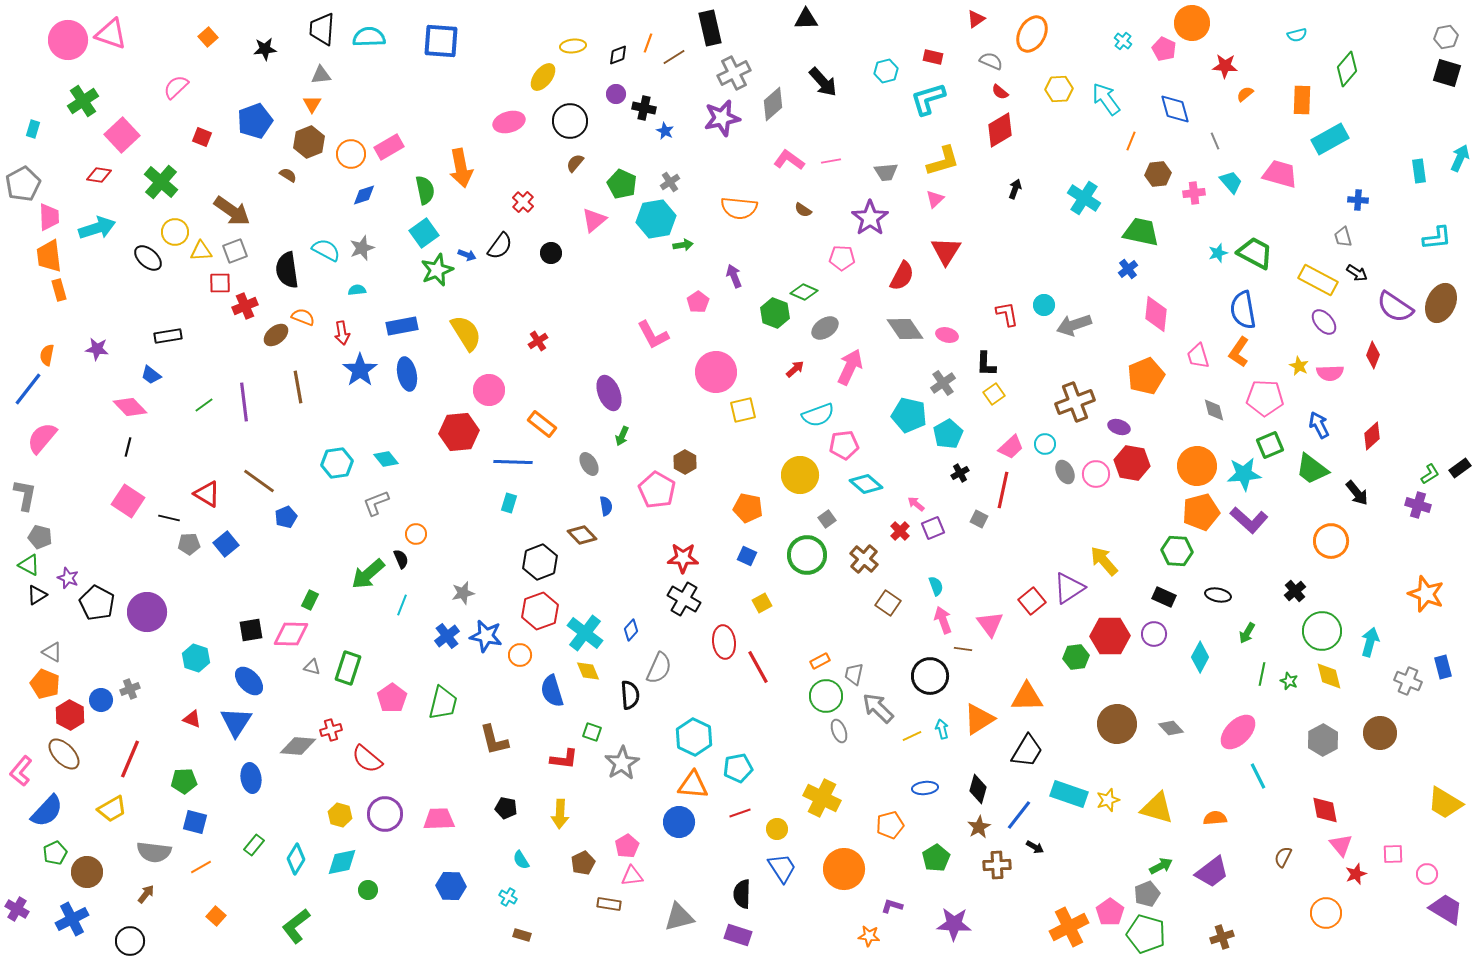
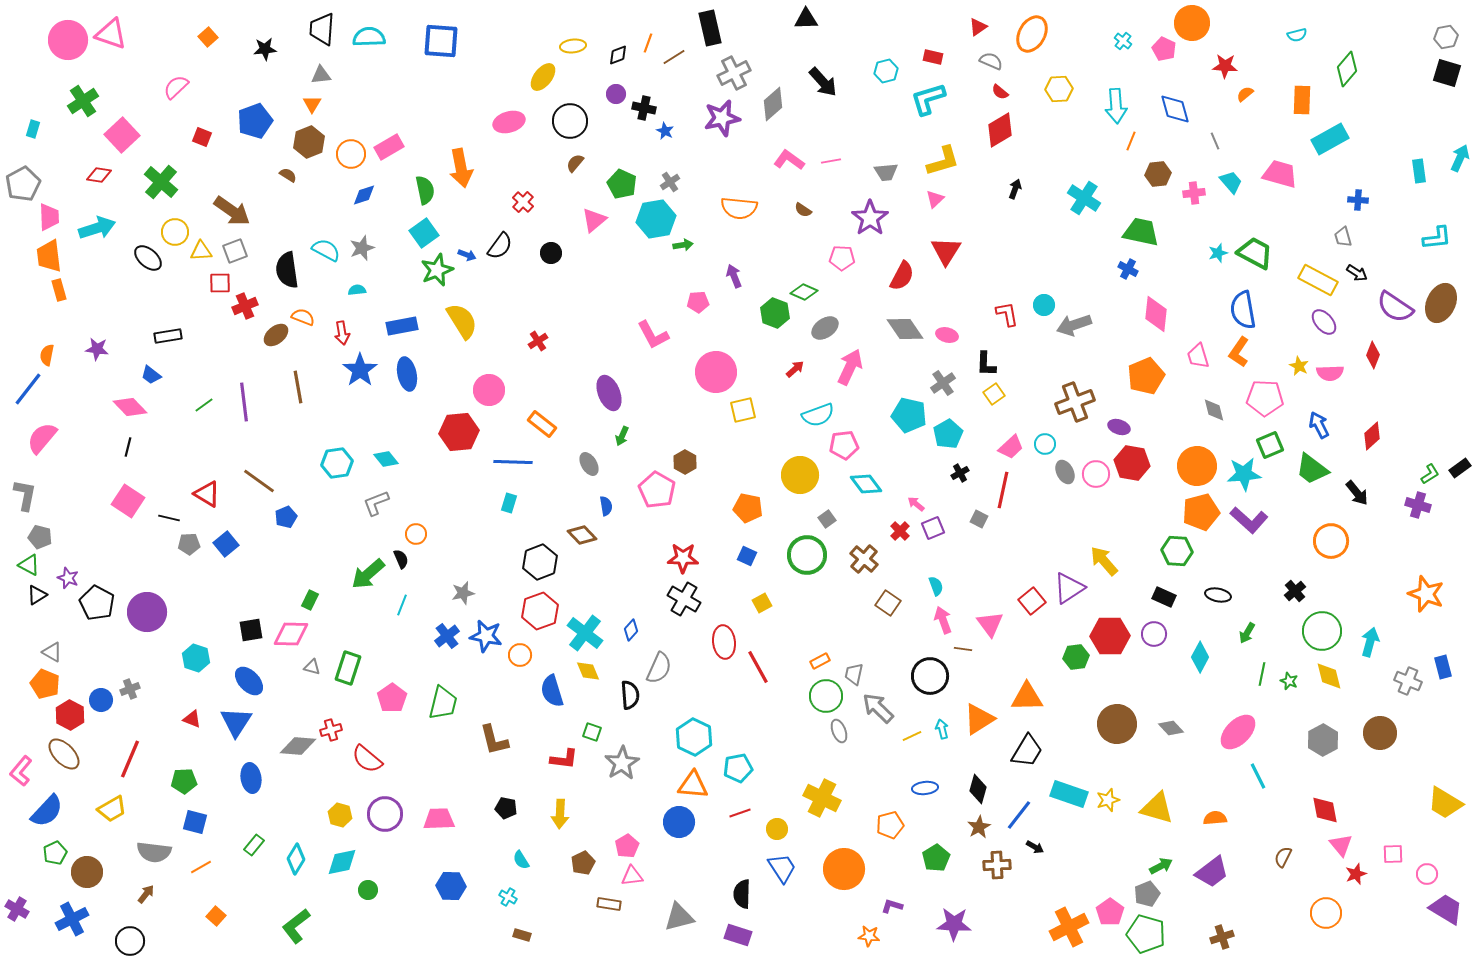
red triangle at (976, 19): moved 2 px right, 8 px down
cyan arrow at (1106, 99): moved 10 px right, 7 px down; rotated 148 degrees counterclockwise
blue cross at (1128, 269): rotated 24 degrees counterclockwise
pink pentagon at (698, 302): rotated 30 degrees clockwise
yellow semicircle at (466, 333): moved 4 px left, 12 px up
cyan diamond at (866, 484): rotated 12 degrees clockwise
